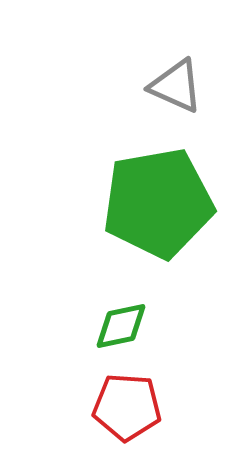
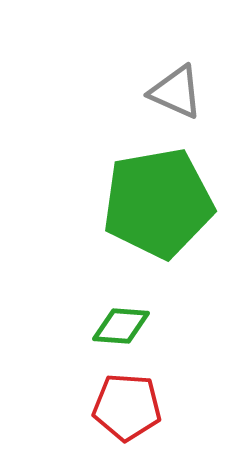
gray triangle: moved 6 px down
green diamond: rotated 16 degrees clockwise
